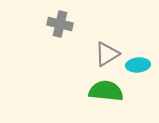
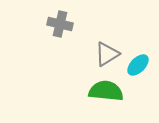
cyan ellipse: rotated 40 degrees counterclockwise
